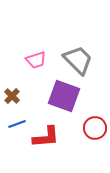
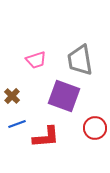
gray trapezoid: moved 2 px right; rotated 144 degrees counterclockwise
